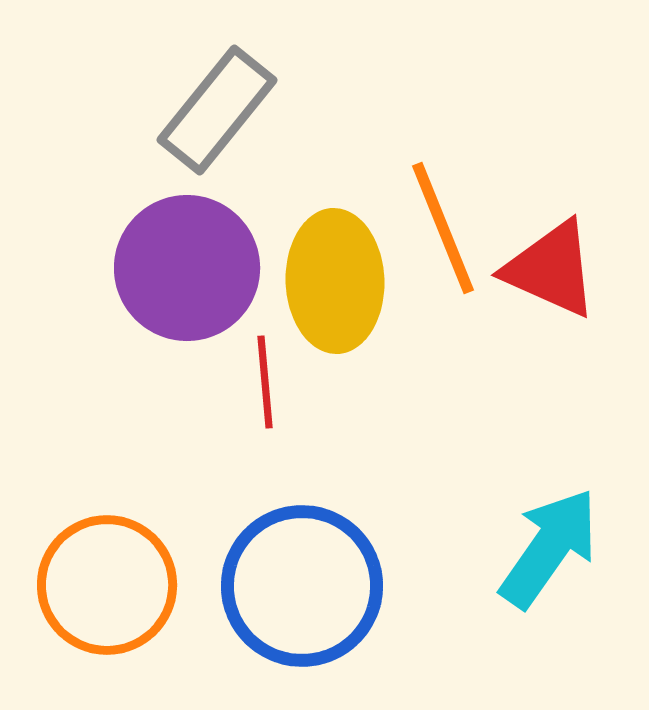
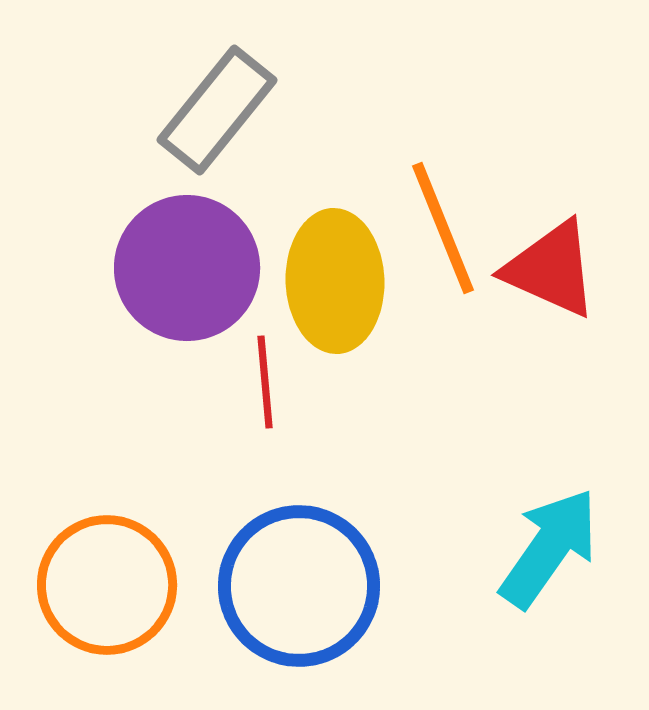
blue circle: moved 3 px left
